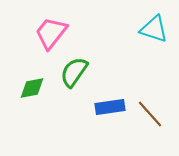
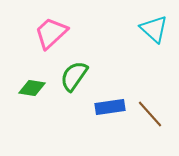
cyan triangle: rotated 24 degrees clockwise
pink trapezoid: rotated 9 degrees clockwise
green semicircle: moved 4 px down
green diamond: rotated 20 degrees clockwise
